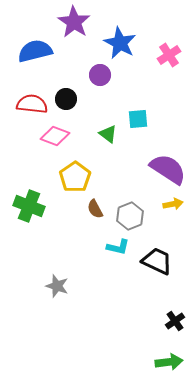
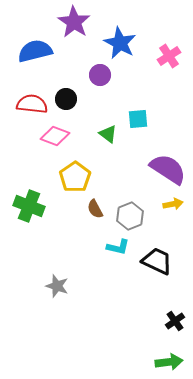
pink cross: moved 1 px down
